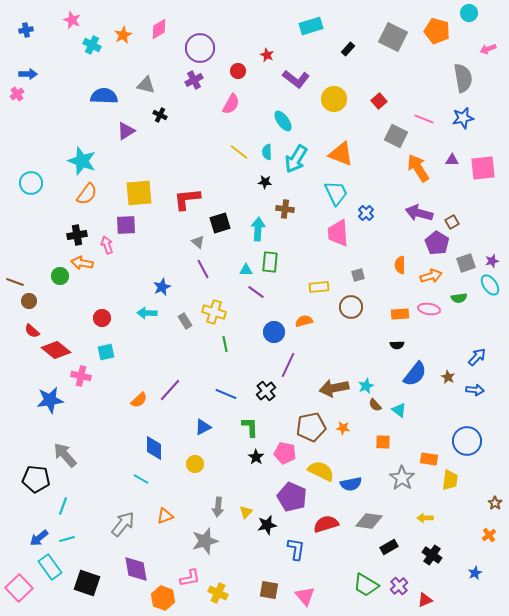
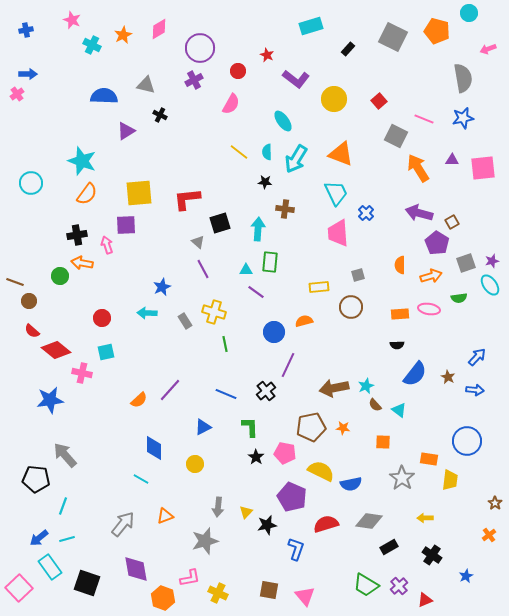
pink cross at (81, 376): moved 1 px right, 3 px up
blue L-shape at (296, 549): rotated 10 degrees clockwise
blue star at (475, 573): moved 9 px left, 3 px down
